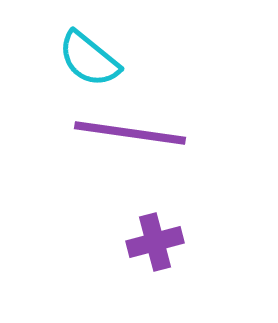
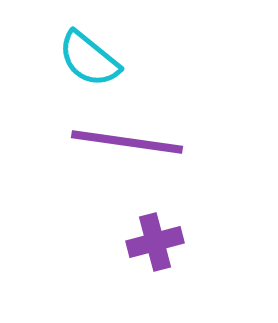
purple line: moved 3 px left, 9 px down
